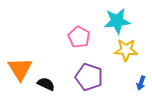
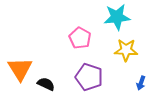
cyan star: moved 4 px up
pink pentagon: moved 1 px right, 1 px down
